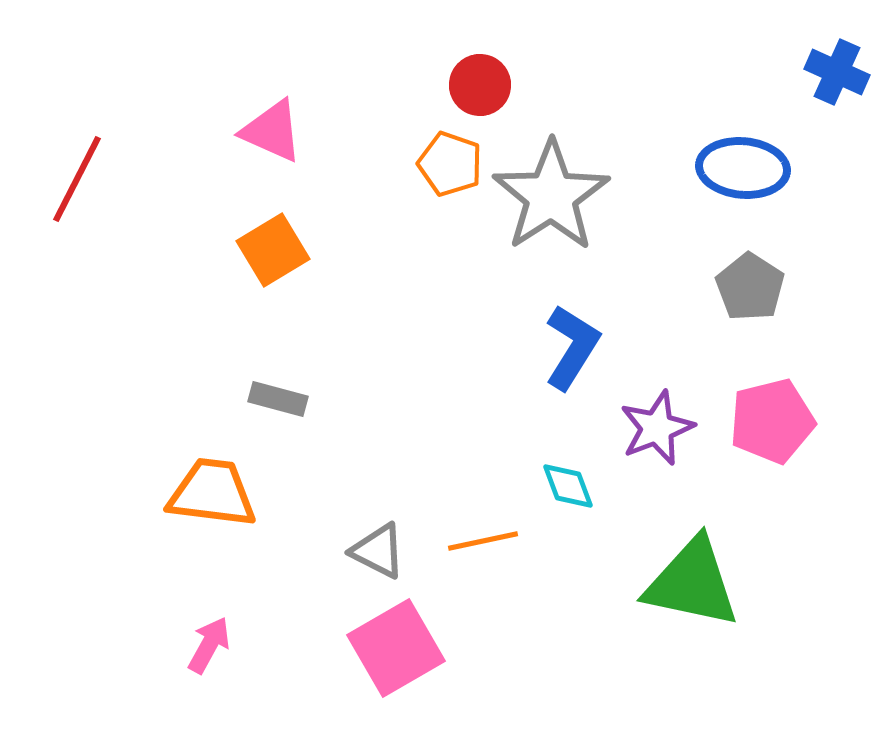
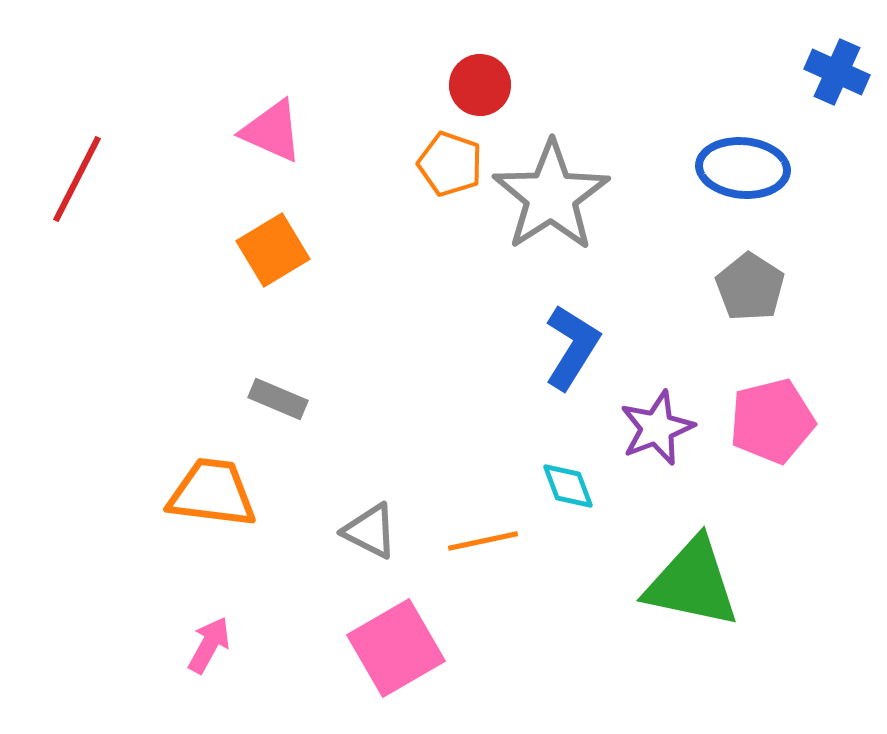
gray rectangle: rotated 8 degrees clockwise
gray triangle: moved 8 px left, 20 px up
